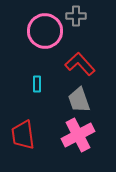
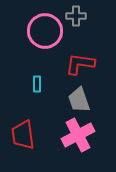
red L-shape: rotated 40 degrees counterclockwise
